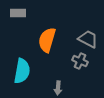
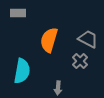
orange semicircle: moved 2 px right
gray cross: rotated 21 degrees clockwise
